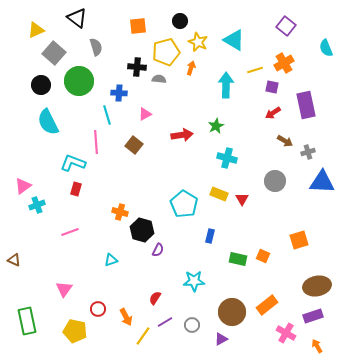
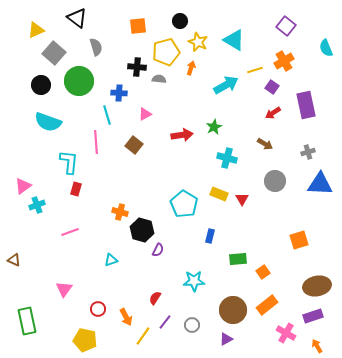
orange cross at (284, 63): moved 2 px up
cyan arrow at (226, 85): rotated 60 degrees clockwise
purple square at (272, 87): rotated 24 degrees clockwise
cyan semicircle at (48, 122): rotated 44 degrees counterclockwise
green star at (216, 126): moved 2 px left, 1 px down
brown arrow at (285, 141): moved 20 px left, 3 px down
cyan L-shape at (73, 163): moved 4 px left, 1 px up; rotated 75 degrees clockwise
blue triangle at (322, 182): moved 2 px left, 2 px down
orange square at (263, 256): moved 16 px down; rotated 32 degrees clockwise
green rectangle at (238, 259): rotated 18 degrees counterclockwise
brown circle at (232, 312): moved 1 px right, 2 px up
purple line at (165, 322): rotated 21 degrees counterclockwise
yellow pentagon at (75, 331): moved 10 px right, 9 px down
purple triangle at (221, 339): moved 5 px right
